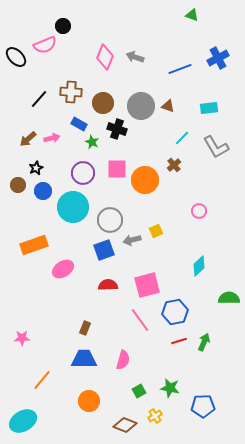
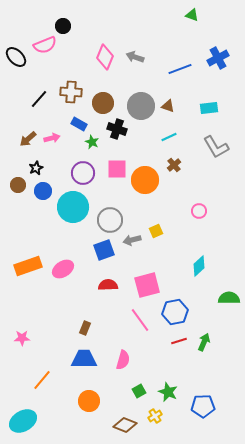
cyan line at (182, 138): moved 13 px left, 1 px up; rotated 21 degrees clockwise
orange rectangle at (34, 245): moved 6 px left, 21 px down
green star at (170, 388): moved 2 px left, 4 px down; rotated 12 degrees clockwise
